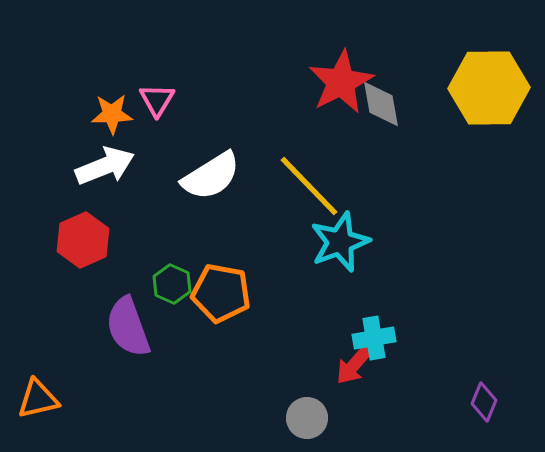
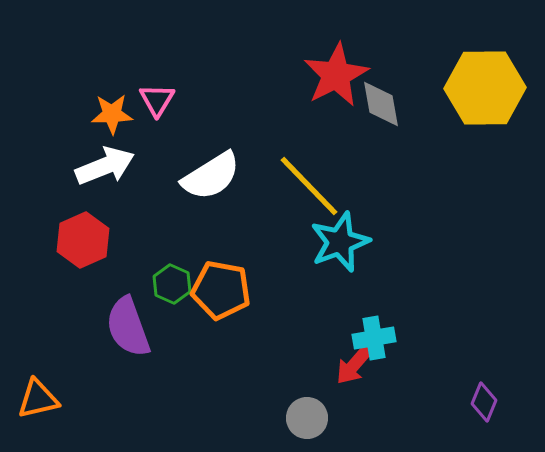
red star: moved 5 px left, 7 px up
yellow hexagon: moved 4 px left
orange pentagon: moved 3 px up
